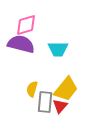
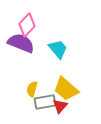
pink diamond: moved 1 px right; rotated 30 degrees counterclockwise
purple semicircle: moved 1 px up; rotated 8 degrees clockwise
cyan trapezoid: rotated 130 degrees counterclockwise
yellow trapezoid: rotated 92 degrees clockwise
gray rectangle: rotated 75 degrees clockwise
